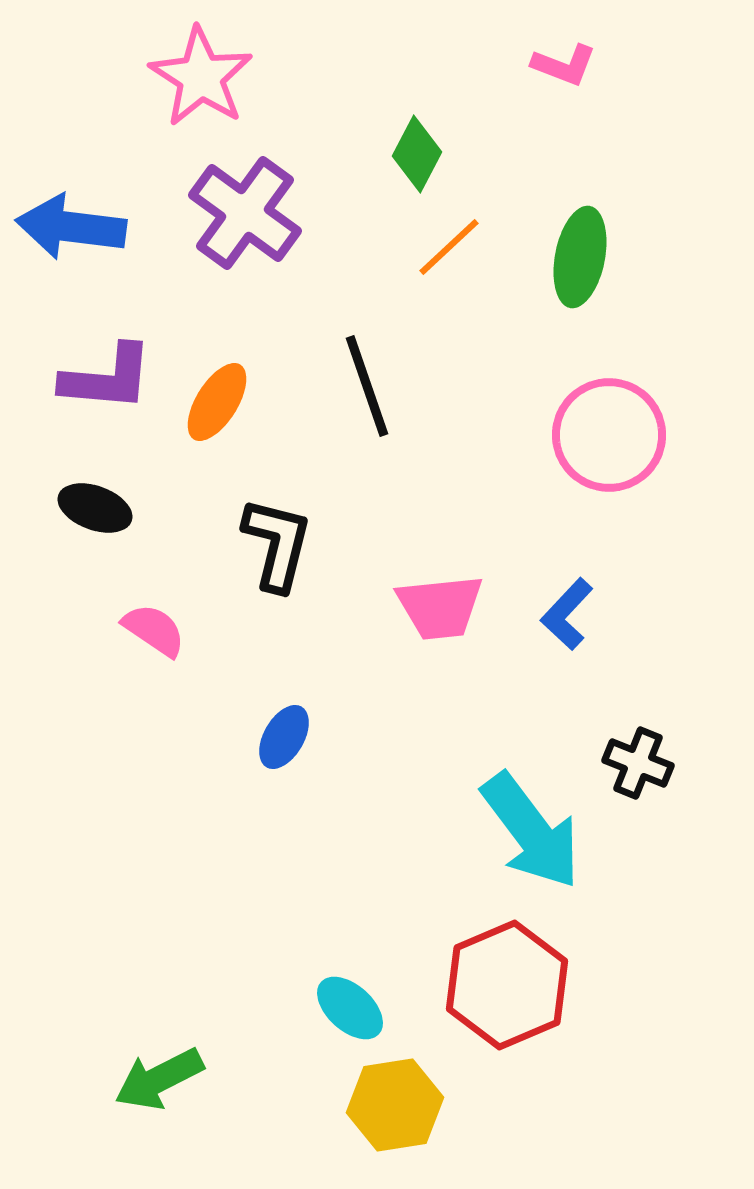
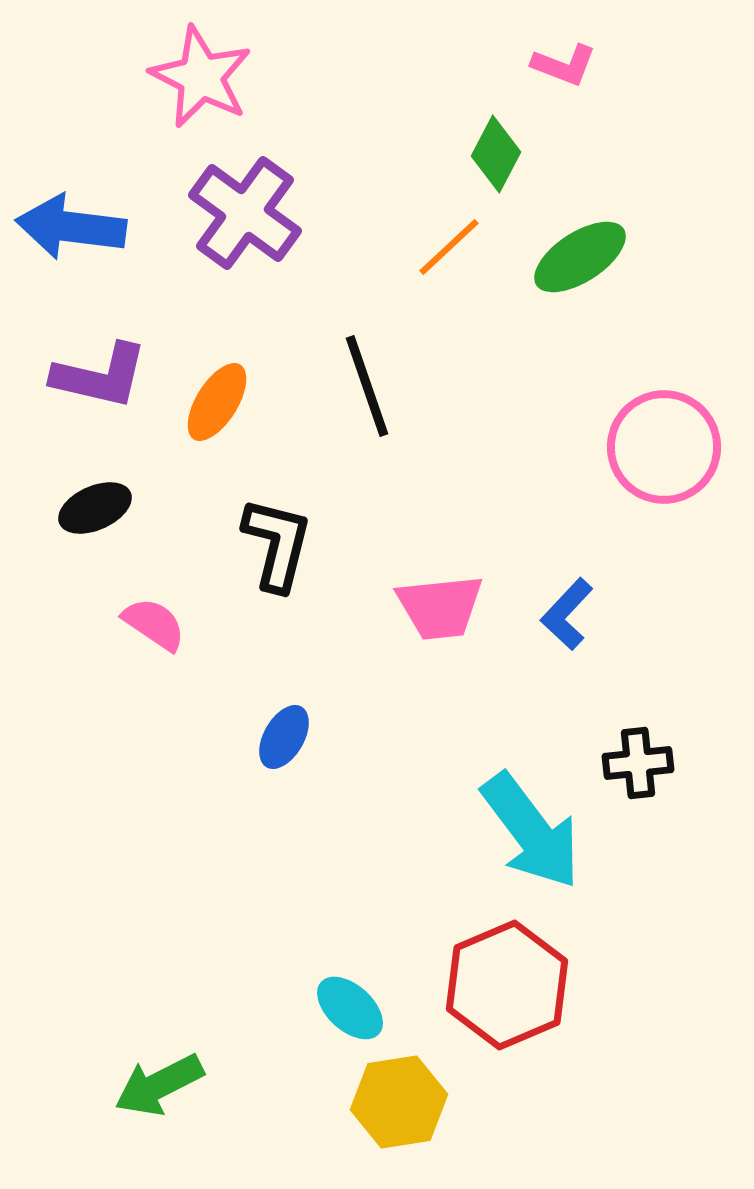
pink star: rotated 6 degrees counterclockwise
green diamond: moved 79 px right
green ellipse: rotated 46 degrees clockwise
purple L-shape: moved 7 px left, 2 px up; rotated 8 degrees clockwise
pink circle: moved 55 px right, 12 px down
black ellipse: rotated 44 degrees counterclockwise
pink semicircle: moved 6 px up
black cross: rotated 28 degrees counterclockwise
green arrow: moved 6 px down
yellow hexagon: moved 4 px right, 3 px up
